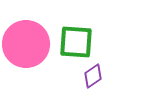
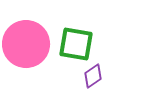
green square: moved 2 px down; rotated 6 degrees clockwise
